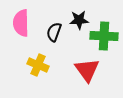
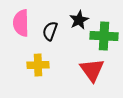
black star: rotated 24 degrees counterclockwise
black semicircle: moved 4 px left, 1 px up
yellow cross: rotated 25 degrees counterclockwise
red triangle: moved 5 px right
